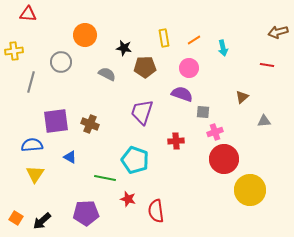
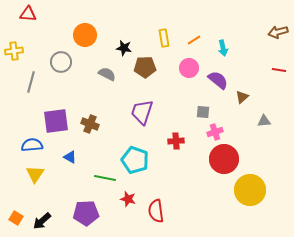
red line: moved 12 px right, 5 px down
purple semicircle: moved 36 px right, 14 px up; rotated 20 degrees clockwise
